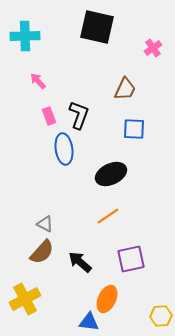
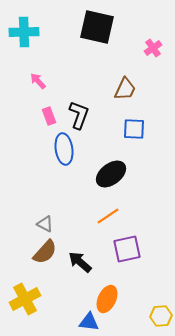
cyan cross: moved 1 px left, 4 px up
black ellipse: rotated 12 degrees counterclockwise
brown semicircle: moved 3 px right
purple square: moved 4 px left, 10 px up
